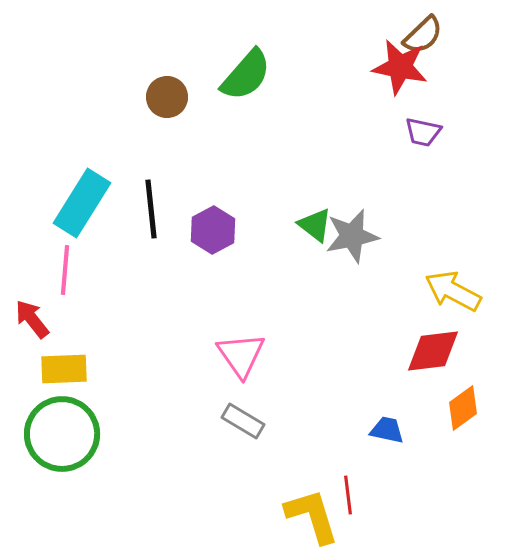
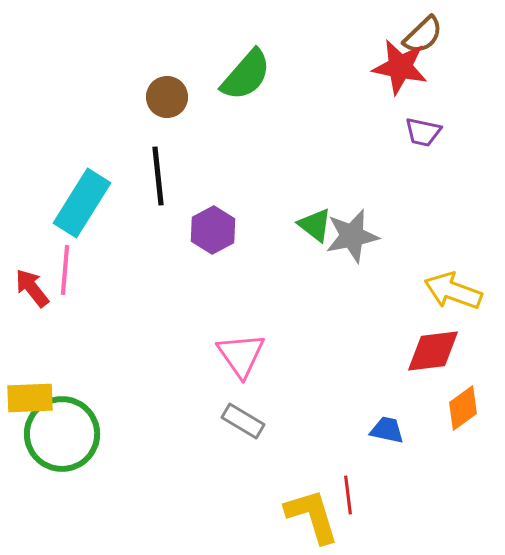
black line: moved 7 px right, 33 px up
yellow arrow: rotated 8 degrees counterclockwise
red arrow: moved 31 px up
yellow rectangle: moved 34 px left, 29 px down
